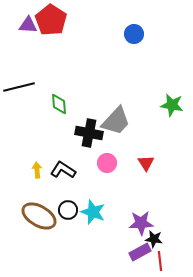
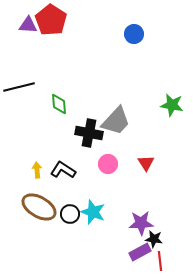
pink circle: moved 1 px right, 1 px down
black circle: moved 2 px right, 4 px down
brown ellipse: moved 9 px up
